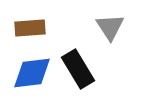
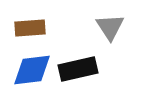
black rectangle: rotated 72 degrees counterclockwise
blue diamond: moved 3 px up
